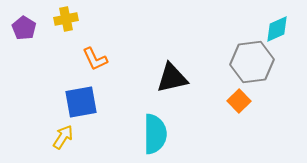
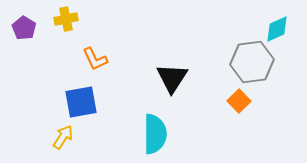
black triangle: rotated 44 degrees counterclockwise
